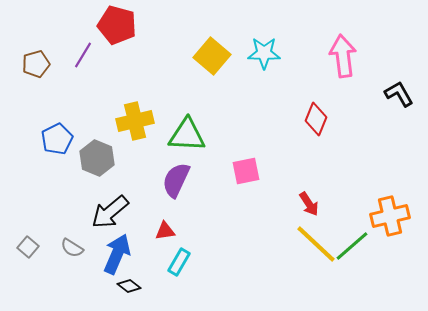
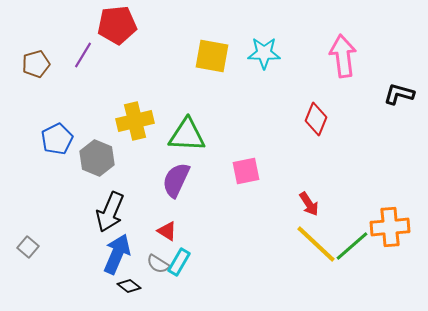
red pentagon: rotated 21 degrees counterclockwise
yellow square: rotated 30 degrees counterclockwise
black L-shape: rotated 44 degrees counterclockwise
black arrow: rotated 27 degrees counterclockwise
orange cross: moved 11 px down; rotated 9 degrees clockwise
red triangle: moved 2 px right; rotated 40 degrees clockwise
gray semicircle: moved 86 px right, 16 px down
